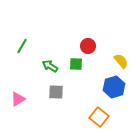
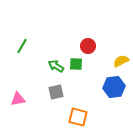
yellow semicircle: rotated 77 degrees counterclockwise
green arrow: moved 6 px right
blue hexagon: rotated 10 degrees clockwise
gray square: rotated 14 degrees counterclockwise
pink triangle: rotated 21 degrees clockwise
orange square: moved 21 px left; rotated 24 degrees counterclockwise
